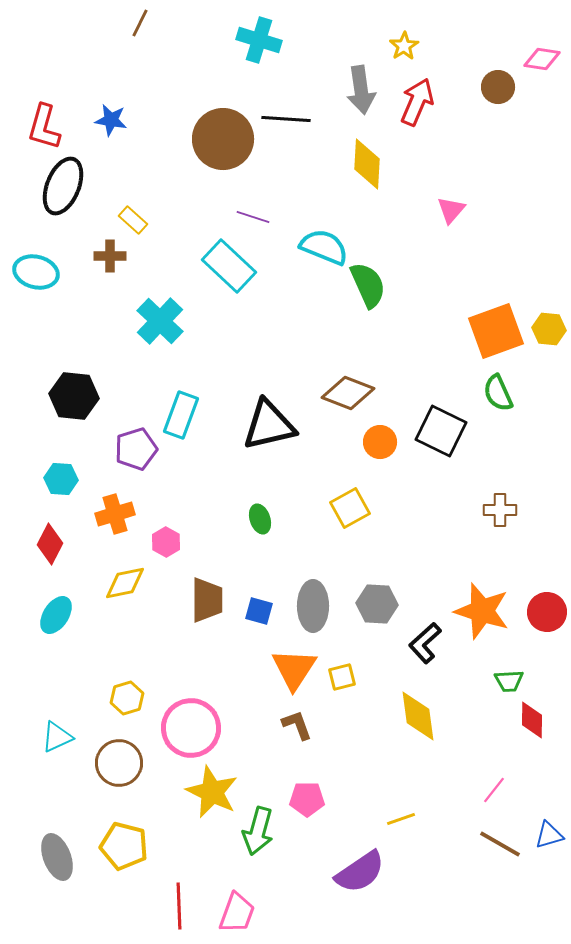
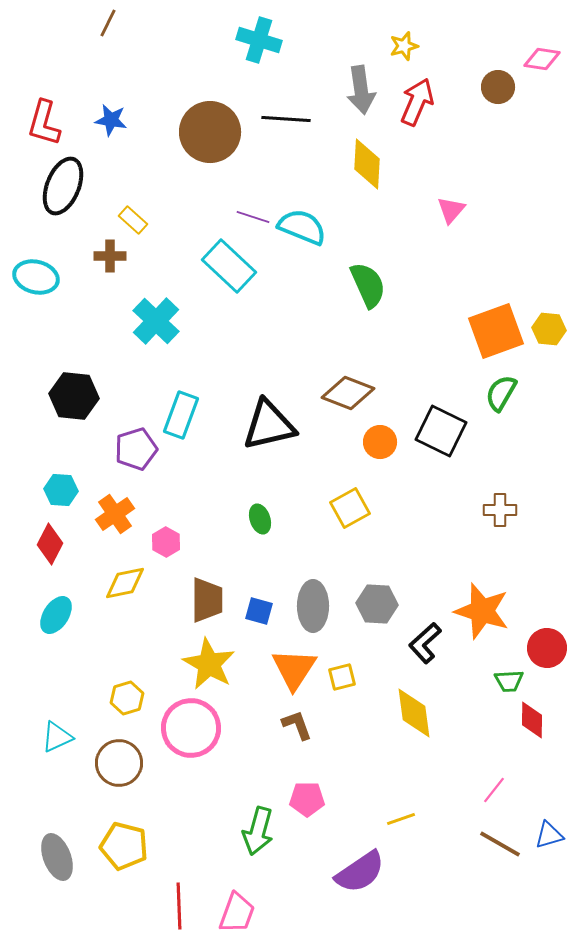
brown line at (140, 23): moved 32 px left
yellow star at (404, 46): rotated 16 degrees clockwise
red L-shape at (44, 127): moved 4 px up
brown circle at (223, 139): moved 13 px left, 7 px up
cyan semicircle at (324, 247): moved 22 px left, 20 px up
cyan ellipse at (36, 272): moved 5 px down
cyan cross at (160, 321): moved 4 px left
green semicircle at (498, 393): moved 3 px right; rotated 54 degrees clockwise
cyan hexagon at (61, 479): moved 11 px down
orange cross at (115, 514): rotated 18 degrees counterclockwise
red circle at (547, 612): moved 36 px down
yellow diamond at (418, 716): moved 4 px left, 3 px up
yellow star at (212, 792): moved 3 px left, 128 px up; rotated 4 degrees clockwise
